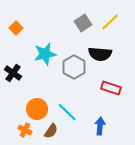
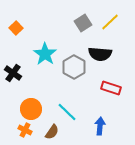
cyan star: rotated 25 degrees counterclockwise
orange circle: moved 6 px left
brown semicircle: moved 1 px right, 1 px down
